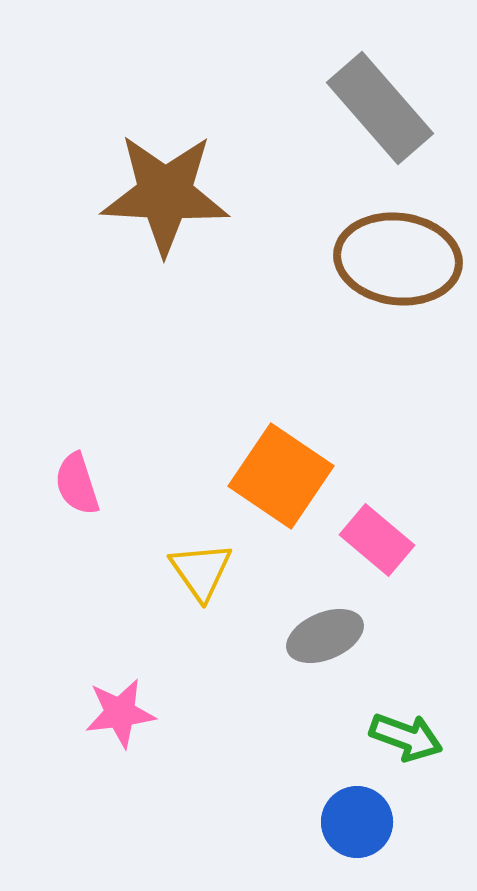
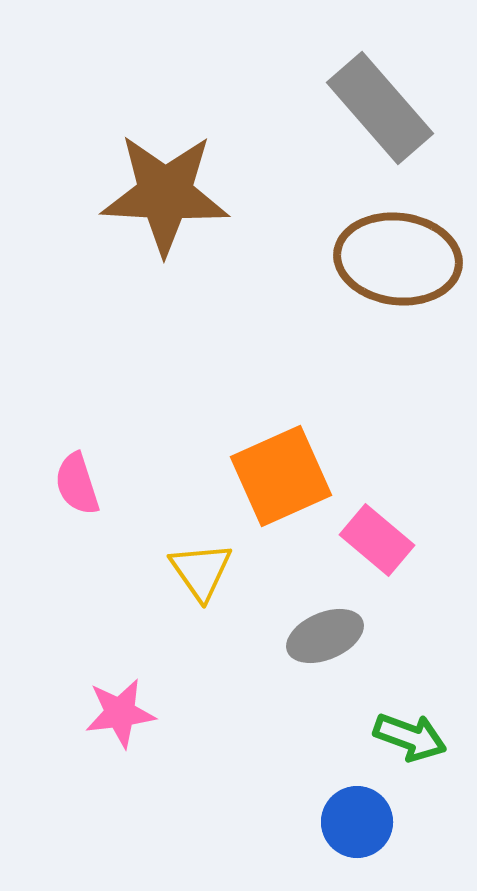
orange square: rotated 32 degrees clockwise
green arrow: moved 4 px right
